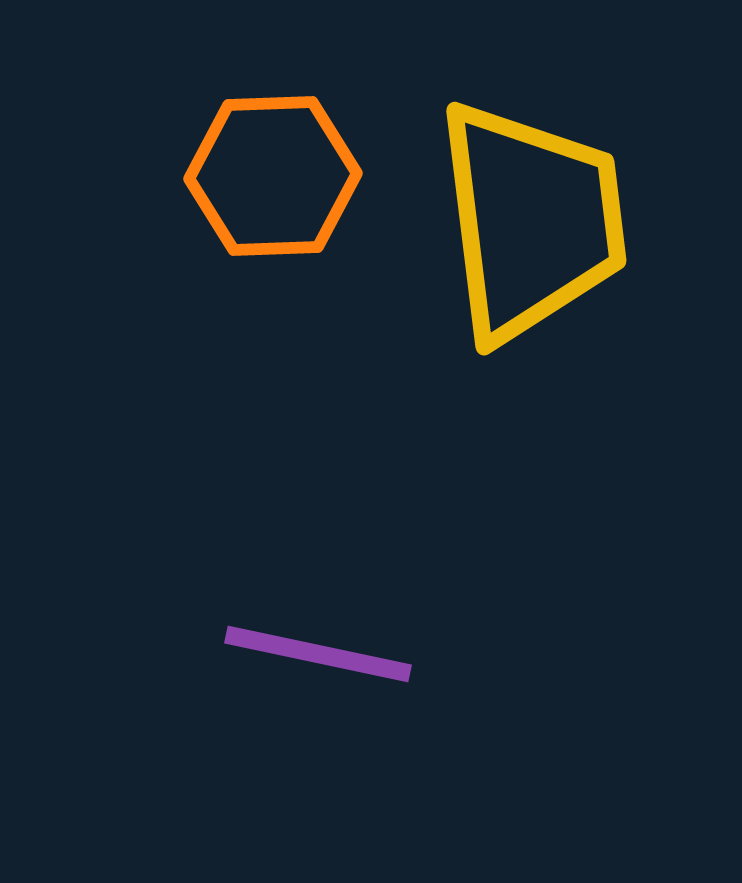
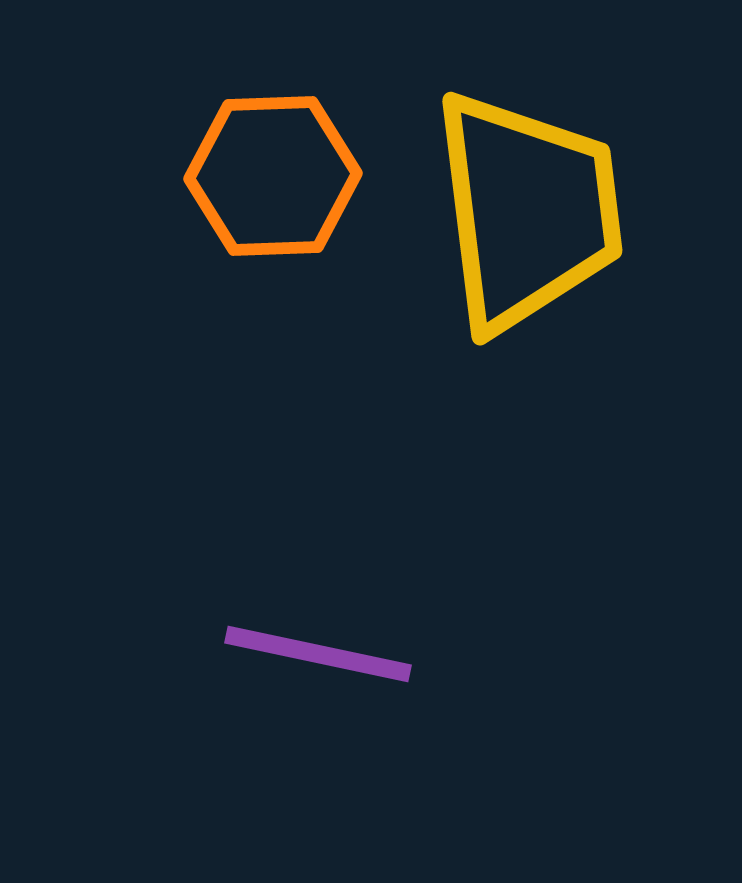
yellow trapezoid: moved 4 px left, 10 px up
